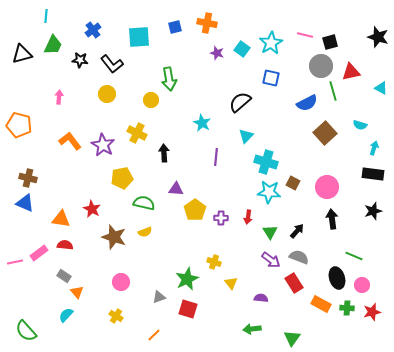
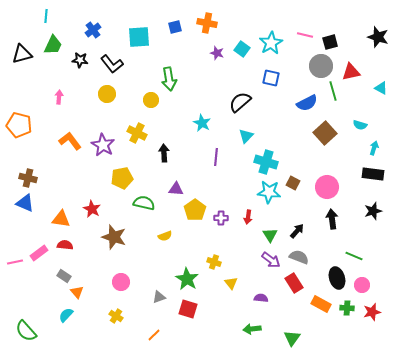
yellow semicircle at (145, 232): moved 20 px right, 4 px down
green triangle at (270, 232): moved 3 px down
green star at (187, 279): rotated 15 degrees counterclockwise
